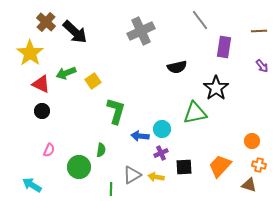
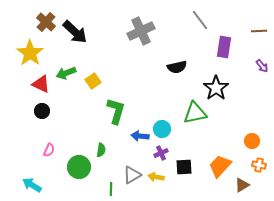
brown triangle: moved 7 px left; rotated 49 degrees counterclockwise
